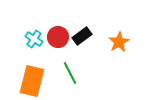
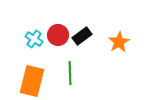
red circle: moved 2 px up
green line: rotated 25 degrees clockwise
